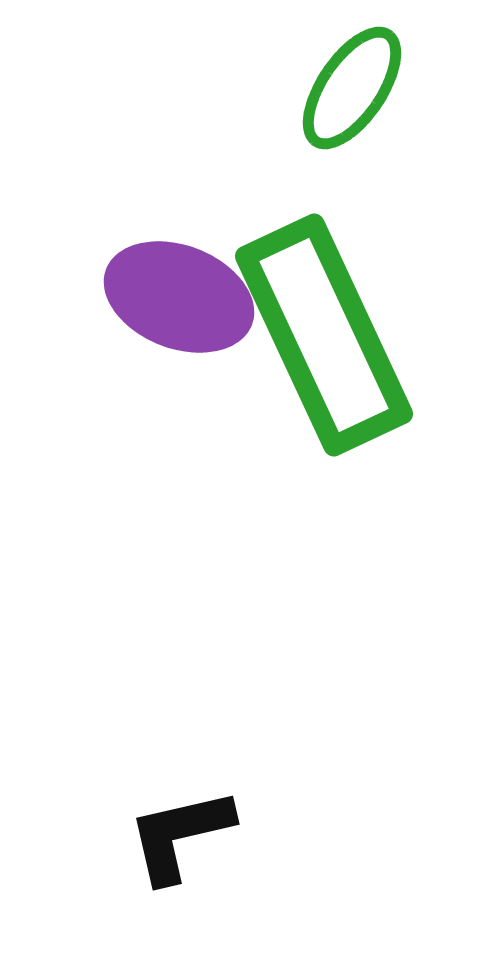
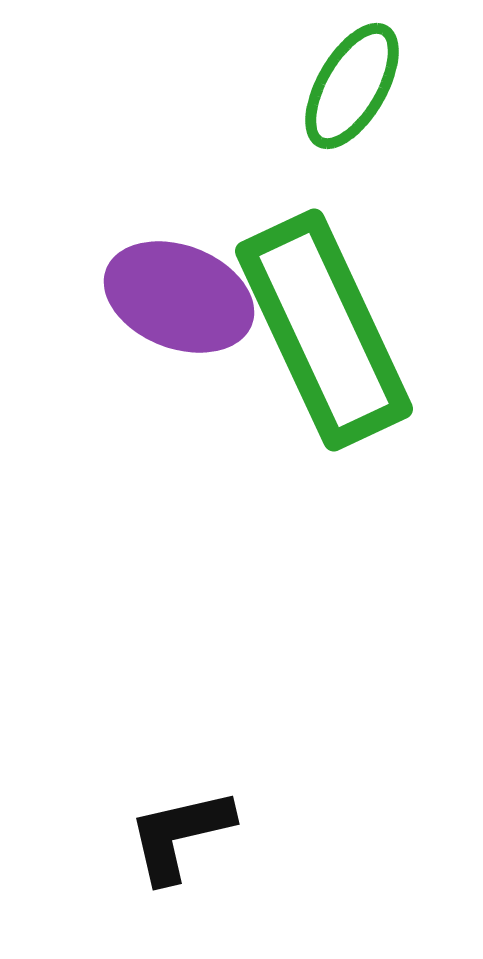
green ellipse: moved 2 px up; rotated 4 degrees counterclockwise
green rectangle: moved 5 px up
